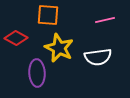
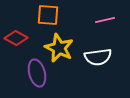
purple ellipse: rotated 12 degrees counterclockwise
